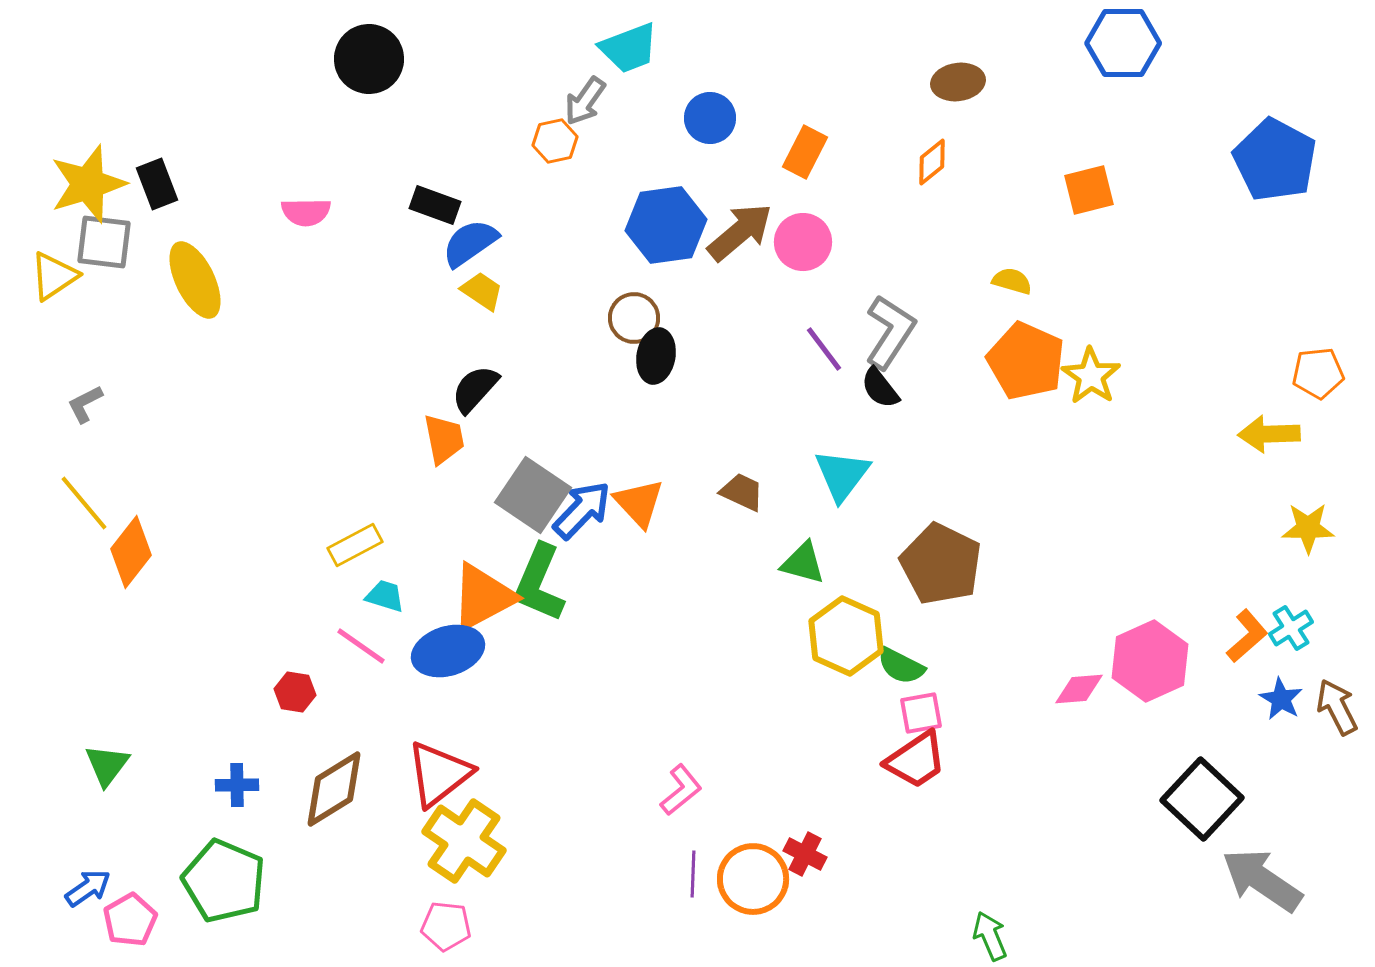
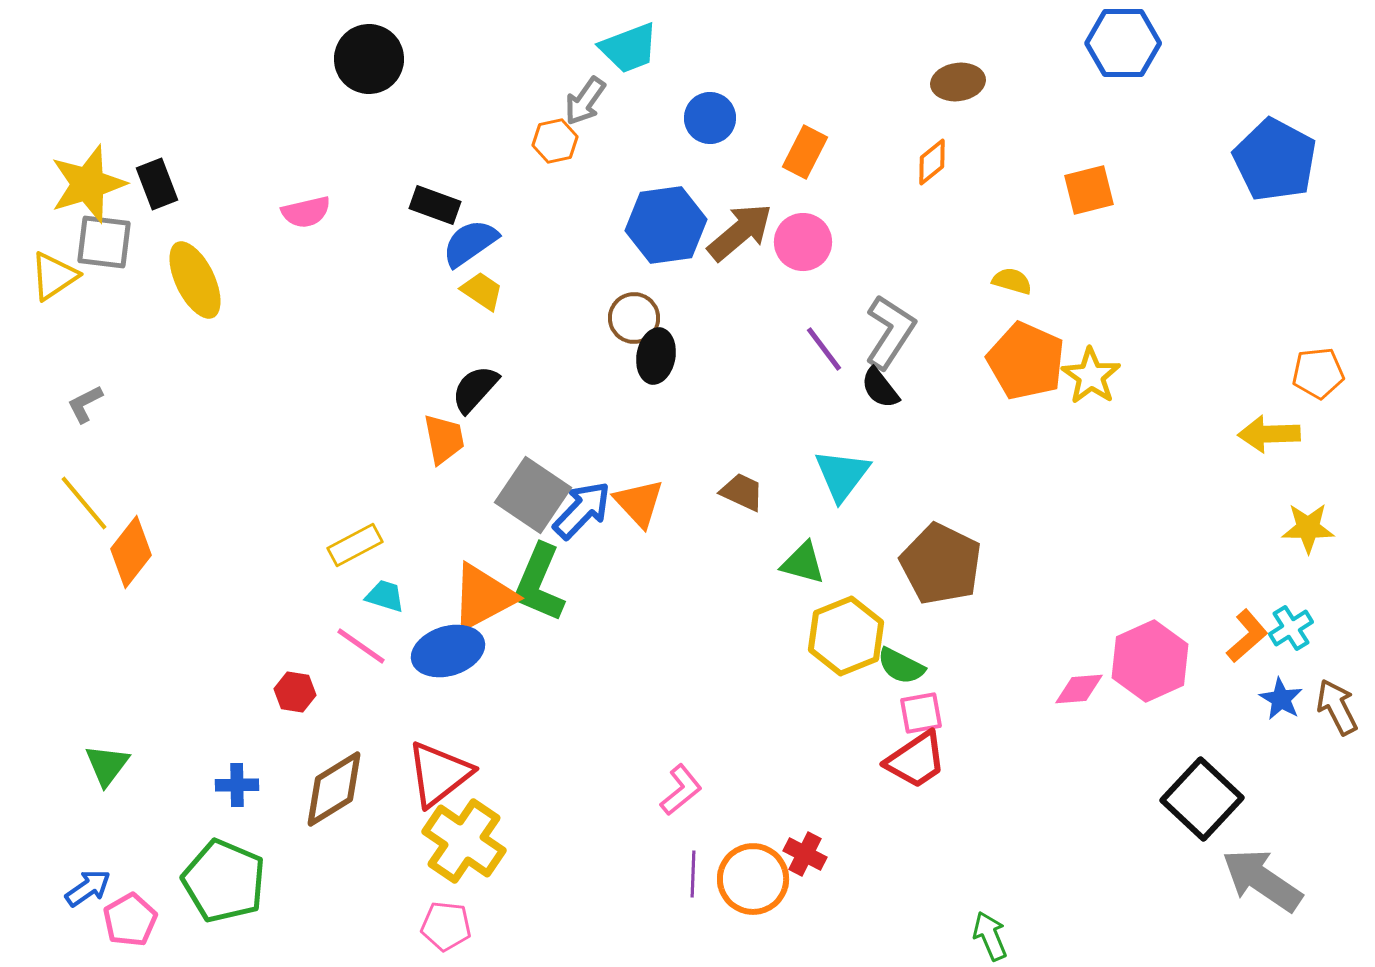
pink semicircle at (306, 212): rotated 12 degrees counterclockwise
yellow hexagon at (846, 636): rotated 14 degrees clockwise
